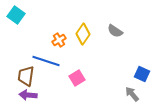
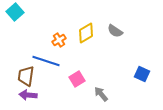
cyan square: moved 1 px left, 3 px up; rotated 12 degrees clockwise
yellow diamond: moved 3 px right, 1 px up; rotated 25 degrees clockwise
pink square: moved 1 px down
gray arrow: moved 31 px left
